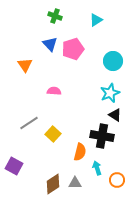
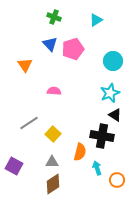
green cross: moved 1 px left, 1 px down
gray triangle: moved 23 px left, 21 px up
